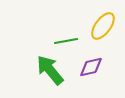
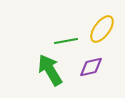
yellow ellipse: moved 1 px left, 3 px down
green arrow: rotated 8 degrees clockwise
